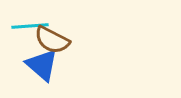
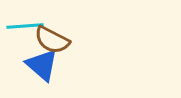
cyan line: moved 5 px left
